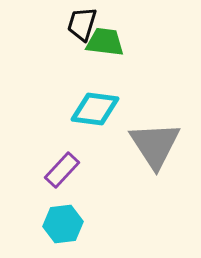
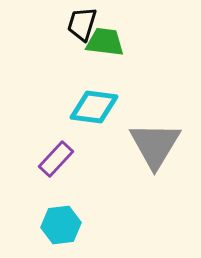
cyan diamond: moved 1 px left, 2 px up
gray triangle: rotated 4 degrees clockwise
purple rectangle: moved 6 px left, 11 px up
cyan hexagon: moved 2 px left, 1 px down
